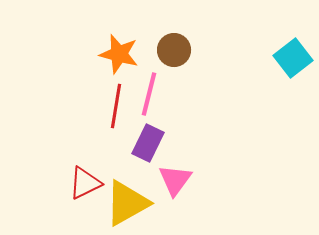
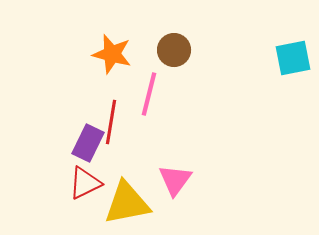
orange star: moved 7 px left
cyan square: rotated 27 degrees clockwise
red line: moved 5 px left, 16 px down
purple rectangle: moved 60 px left
yellow triangle: rotated 18 degrees clockwise
